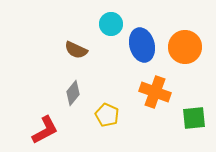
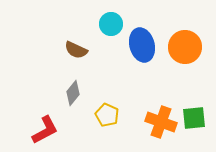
orange cross: moved 6 px right, 30 px down
